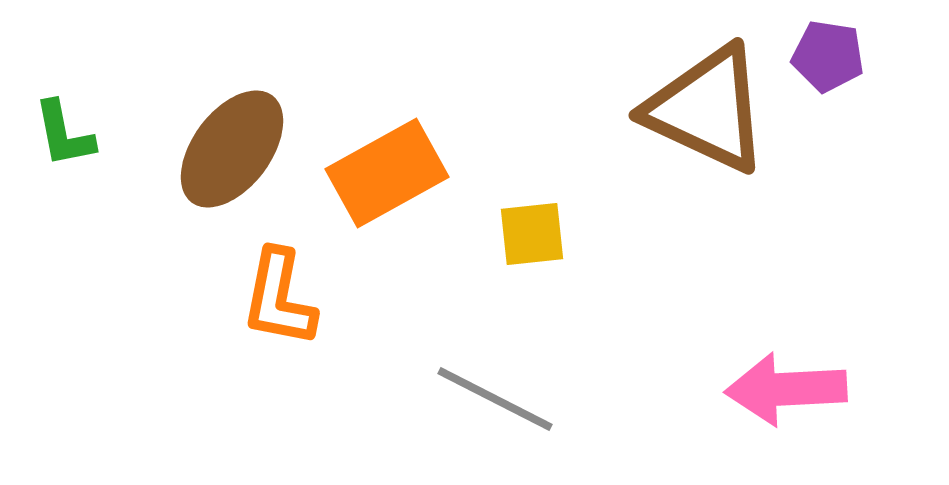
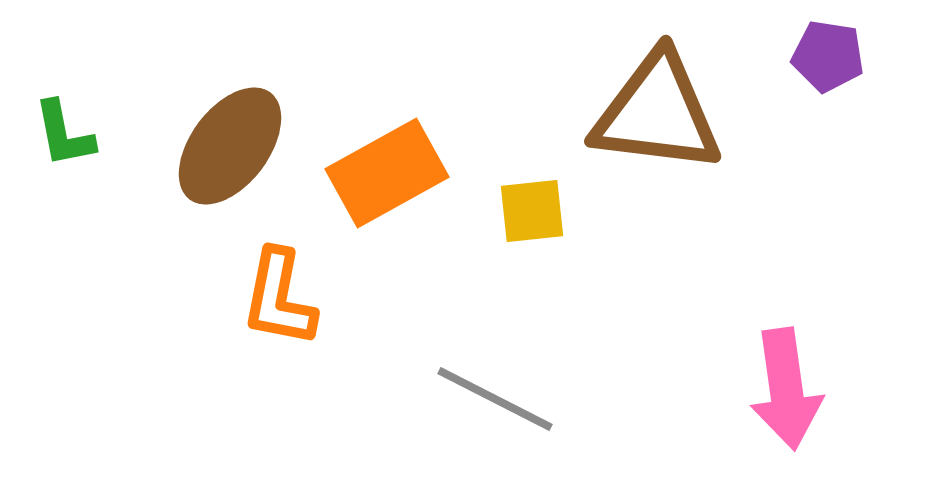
brown triangle: moved 50 px left, 4 px down; rotated 18 degrees counterclockwise
brown ellipse: moved 2 px left, 3 px up
yellow square: moved 23 px up
pink arrow: rotated 95 degrees counterclockwise
